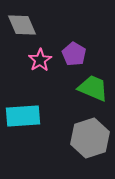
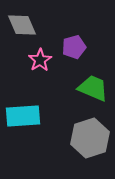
purple pentagon: moved 7 px up; rotated 25 degrees clockwise
